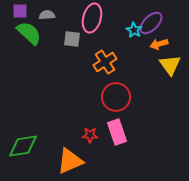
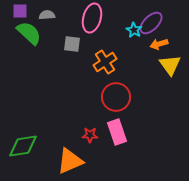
gray square: moved 5 px down
